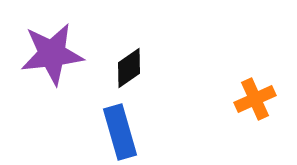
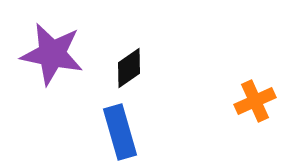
purple star: rotated 18 degrees clockwise
orange cross: moved 2 px down
